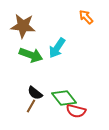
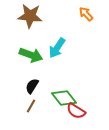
orange arrow: moved 3 px up
brown star: moved 7 px right, 10 px up
black semicircle: moved 3 px left, 7 px up; rotated 84 degrees clockwise
red semicircle: rotated 18 degrees clockwise
